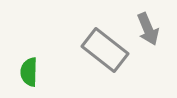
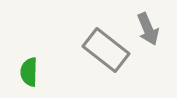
gray rectangle: moved 1 px right
